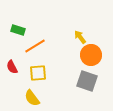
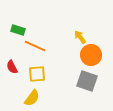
orange line: rotated 55 degrees clockwise
yellow square: moved 1 px left, 1 px down
yellow semicircle: rotated 108 degrees counterclockwise
